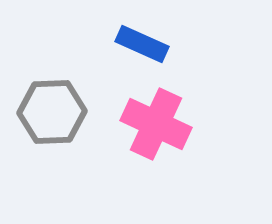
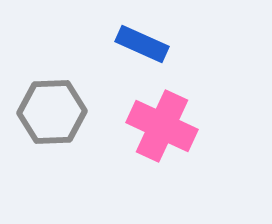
pink cross: moved 6 px right, 2 px down
